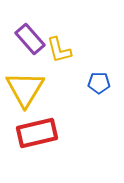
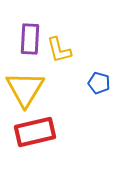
purple rectangle: rotated 44 degrees clockwise
blue pentagon: rotated 15 degrees clockwise
red rectangle: moved 2 px left, 1 px up
